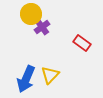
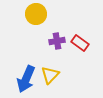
yellow circle: moved 5 px right
purple cross: moved 15 px right, 14 px down; rotated 28 degrees clockwise
red rectangle: moved 2 px left
